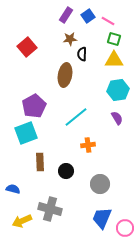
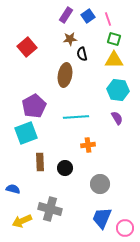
pink line: moved 2 px up; rotated 40 degrees clockwise
black semicircle: rotated 16 degrees counterclockwise
cyan hexagon: rotated 15 degrees clockwise
cyan line: rotated 35 degrees clockwise
black circle: moved 1 px left, 3 px up
